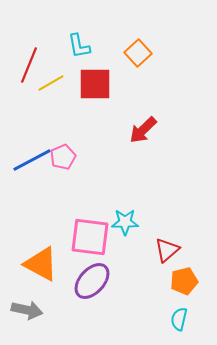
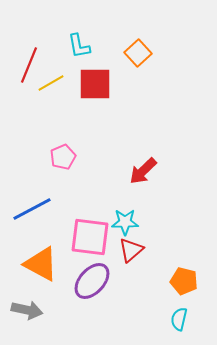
red arrow: moved 41 px down
blue line: moved 49 px down
red triangle: moved 36 px left
orange pentagon: rotated 28 degrees clockwise
